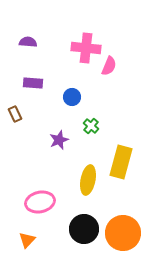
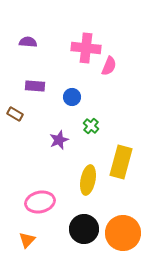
purple rectangle: moved 2 px right, 3 px down
brown rectangle: rotated 35 degrees counterclockwise
